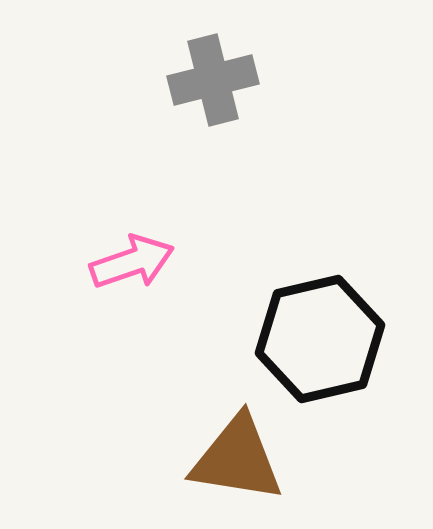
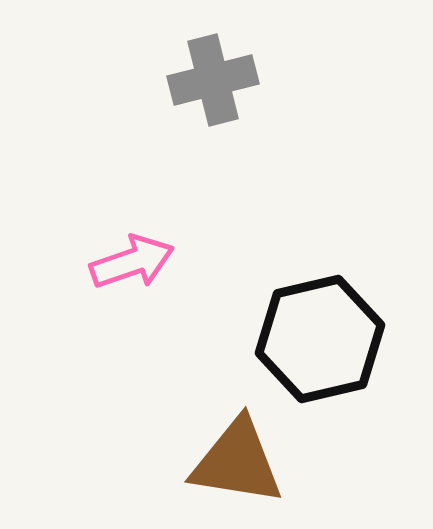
brown triangle: moved 3 px down
